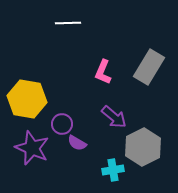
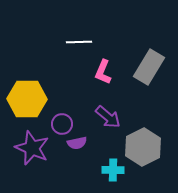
white line: moved 11 px right, 19 px down
yellow hexagon: rotated 9 degrees counterclockwise
purple arrow: moved 6 px left
purple semicircle: rotated 42 degrees counterclockwise
cyan cross: rotated 10 degrees clockwise
